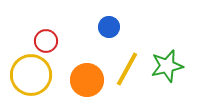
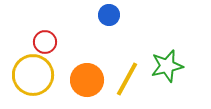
blue circle: moved 12 px up
red circle: moved 1 px left, 1 px down
yellow line: moved 10 px down
yellow circle: moved 2 px right
